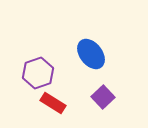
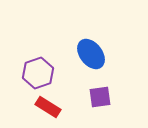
purple square: moved 3 px left; rotated 35 degrees clockwise
red rectangle: moved 5 px left, 4 px down
